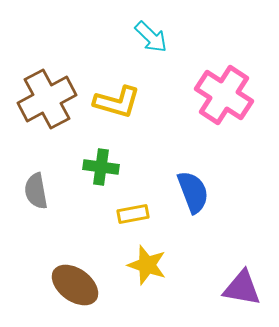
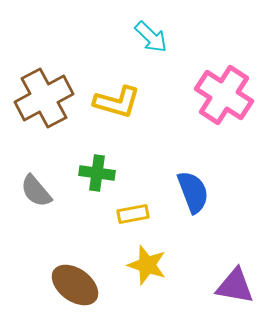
brown cross: moved 3 px left, 1 px up
green cross: moved 4 px left, 6 px down
gray semicircle: rotated 30 degrees counterclockwise
purple triangle: moved 7 px left, 2 px up
